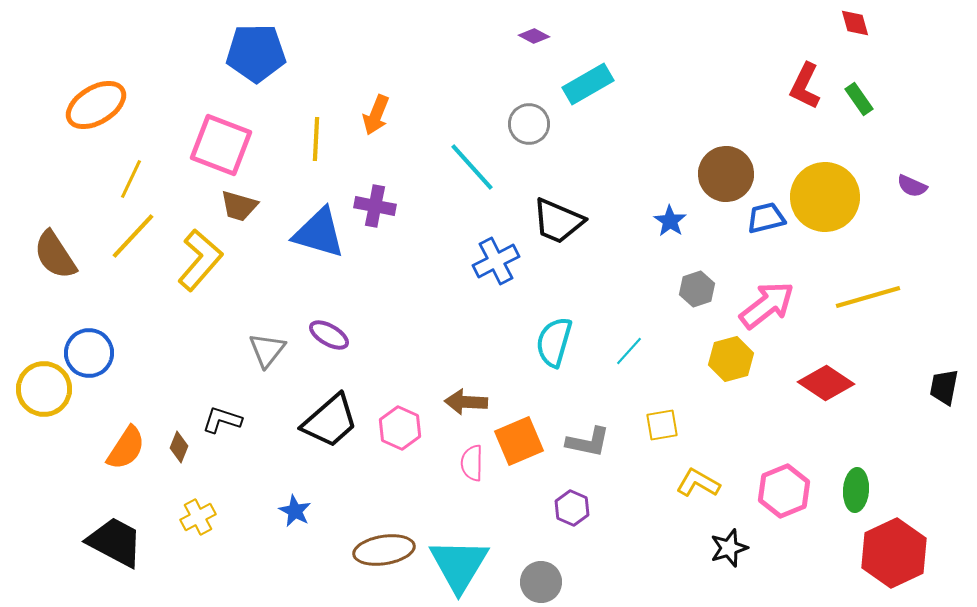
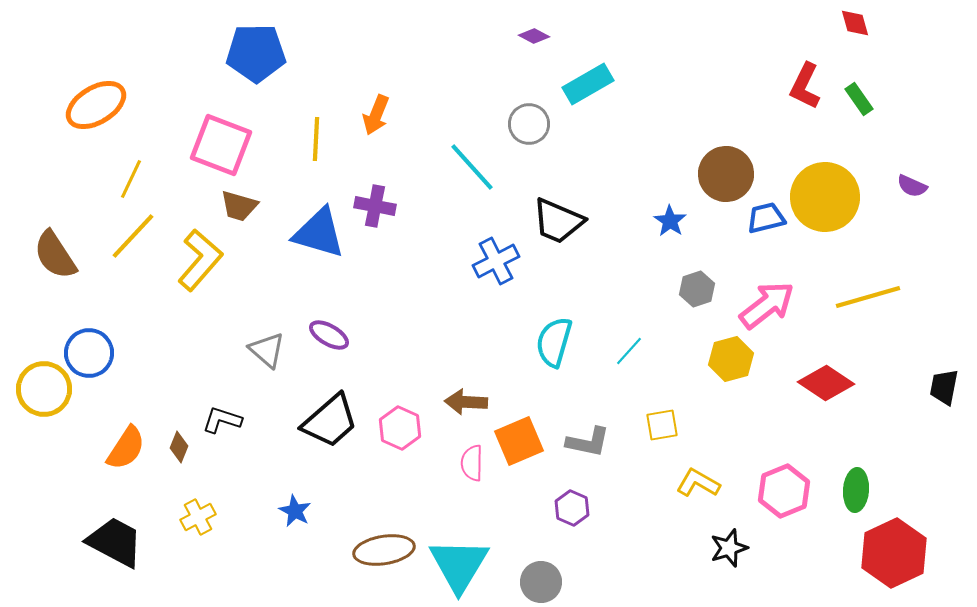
gray triangle at (267, 350): rotated 27 degrees counterclockwise
